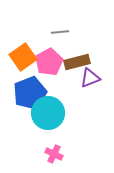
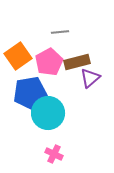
orange square: moved 5 px left, 1 px up
purple triangle: rotated 20 degrees counterclockwise
blue pentagon: rotated 12 degrees clockwise
